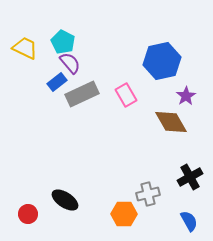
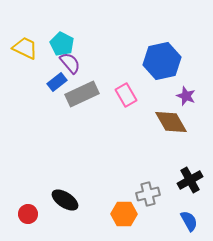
cyan pentagon: moved 1 px left, 2 px down
purple star: rotated 18 degrees counterclockwise
black cross: moved 3 px down
